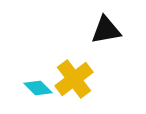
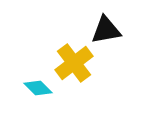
yellow cross: moved 16 px up
